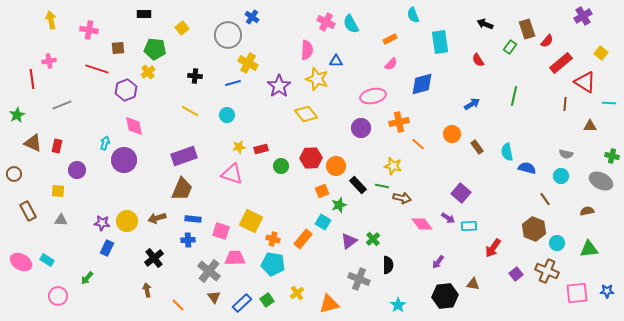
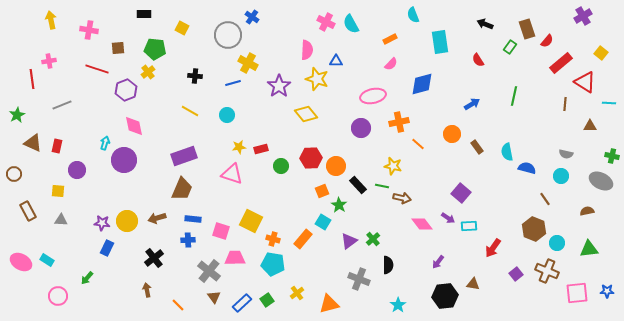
yellow square at (182, 28): rotated 24 degrees counterclockwise
green star at (339, 205): rotated 21 degrees counterclockwise
